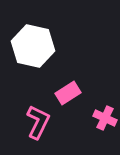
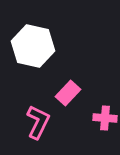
pink rectangle: rotated 15 degrees counterclockwise
pink cross: rotated 20 degrees counterclockwise
